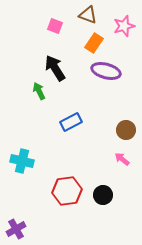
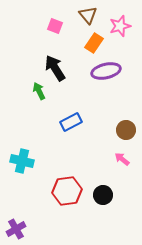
brown triangle: rotated 30 degrees clockwise
pink star: moved 4 px left
purple ellipse: rotated 28 degrees counterclockwise
